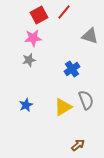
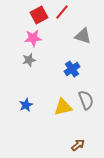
red line: moved 2 px left
gray triangle: moved 7 px left
yellow triangle: rotated 18 degrees clockwise
